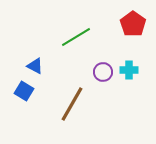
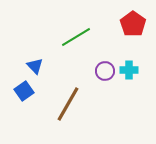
blue triangle: rotated 18 degrees clockwise
purple circle: moved 2 px right, 1 px up
blue square: rotated 24 degrees clockwise
brown line: moved 4 px left
